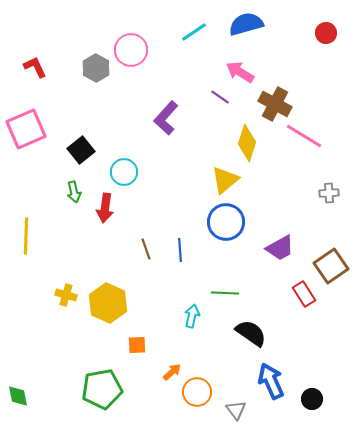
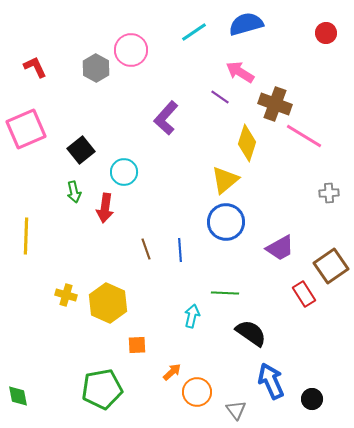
brown cross: rotated 8 degrees counterclockwise
